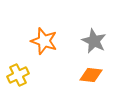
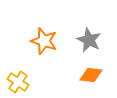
gray star: moved 5 px left, 1 px up
yellow cross: moved 7 px down; rotated 30 degrees counterclockwise
